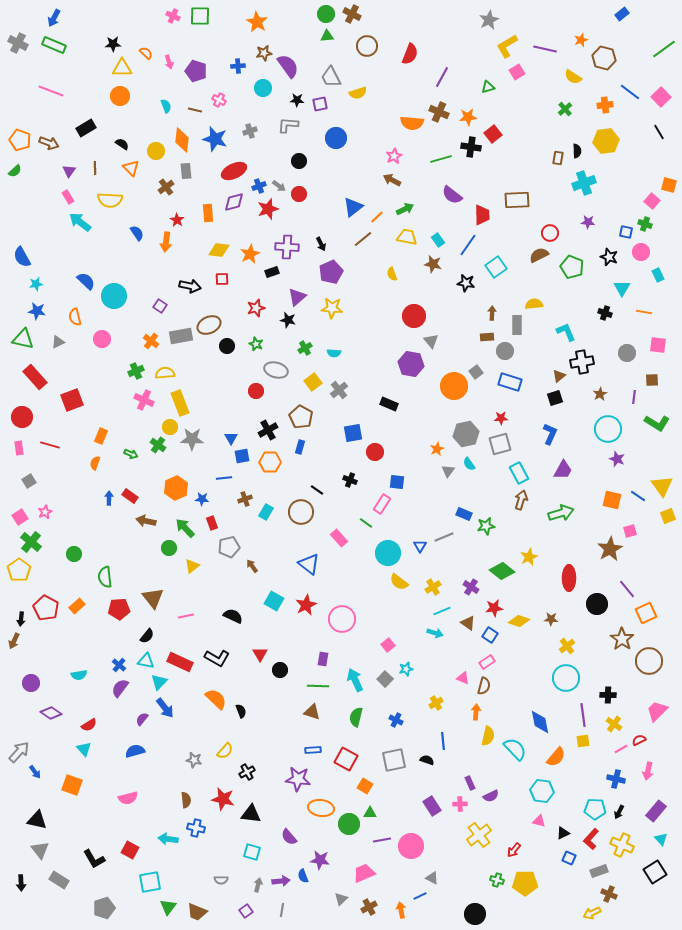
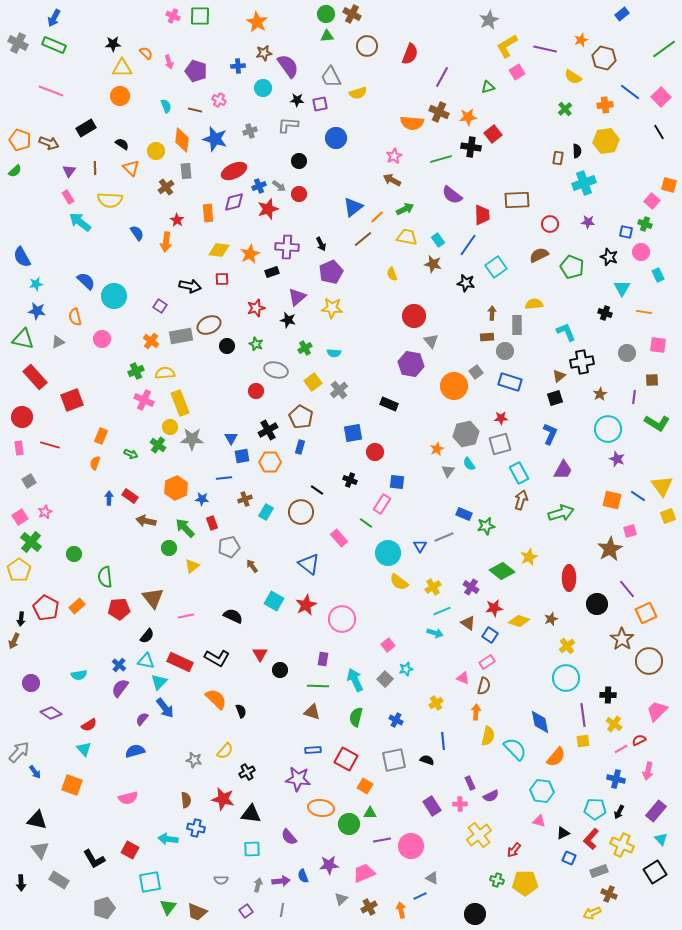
red circle at (550, 233): moved 9 px up
brown star at (551, 619): rotated 24 degrees counterclockwise
cyan square at (252, 852): moved 3 px up; rotated 18 degrees counterclockwise
purple star at (320, 860): moved 9 px right, 5 px down; rotated 12 degrees counterclockwise
